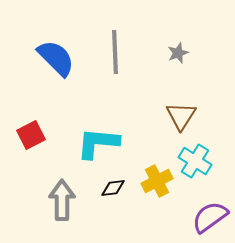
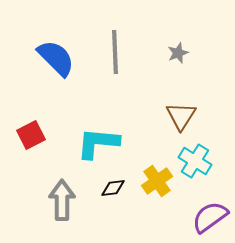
yellow cross: rotated 8 degrees counterclockwise
